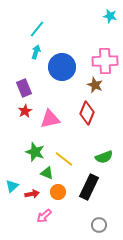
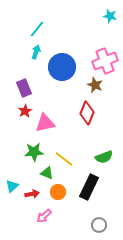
pink cross: rotated 20 degrees counterclockwise
pink triangle: moved 5 px left, 4 px down
green star: moved 1 px left; rotated 24 degrees counterclockwise
